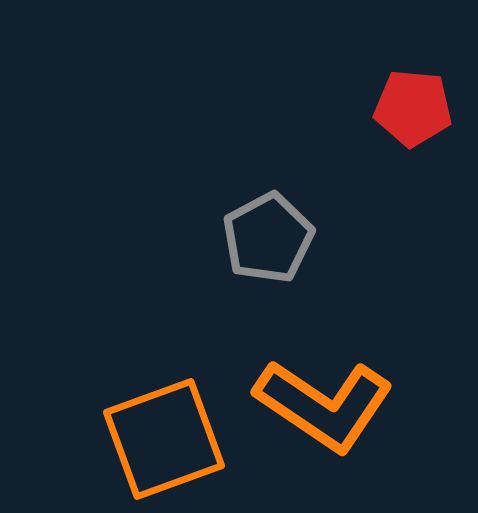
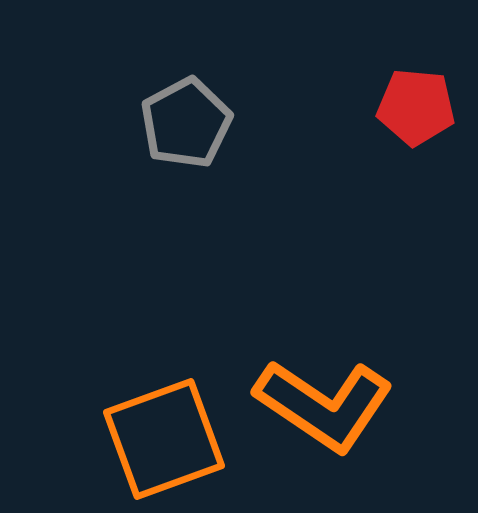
red pentagon: moved 3 px right, 1 px up
gray pentagon: moved 82 px left, 115 px up
